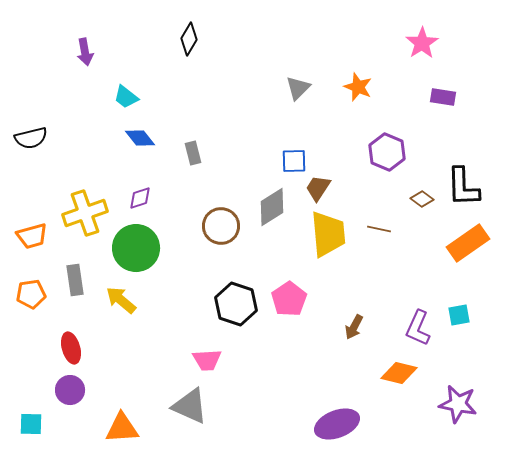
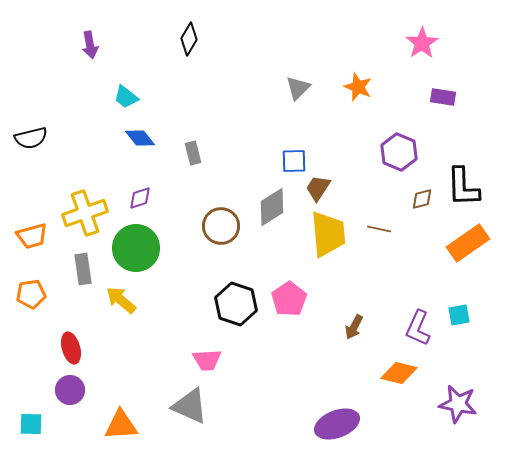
purple arrow at (85, 52): moved 5 px right, 7 px up
purple hexagon at (387, 152): moved 12 px right
brown diamond at (422, 199): rotated 50 degrees counterclockwise
gray rectangle at (75, 280): moved 8 px right, 11 px up
orange triangle at (122, 428): moved 1 px left, 3 px up
